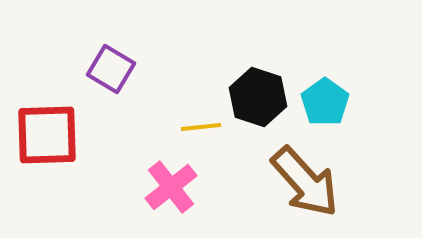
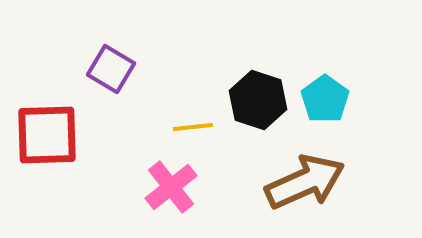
black hexagon: moved 3 px down
cyan pentagon: moved 3 px up
yellow line: moved 8 px left
brown arrow: rotated 72 degrees counterclockwise
